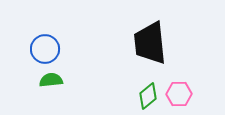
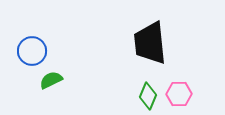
blue circle: moved 13 px left, 2 px down
green semicircle: rotated 20 degrees counterclockwise
green diamond: rotated 28 degrees counterclockwise
